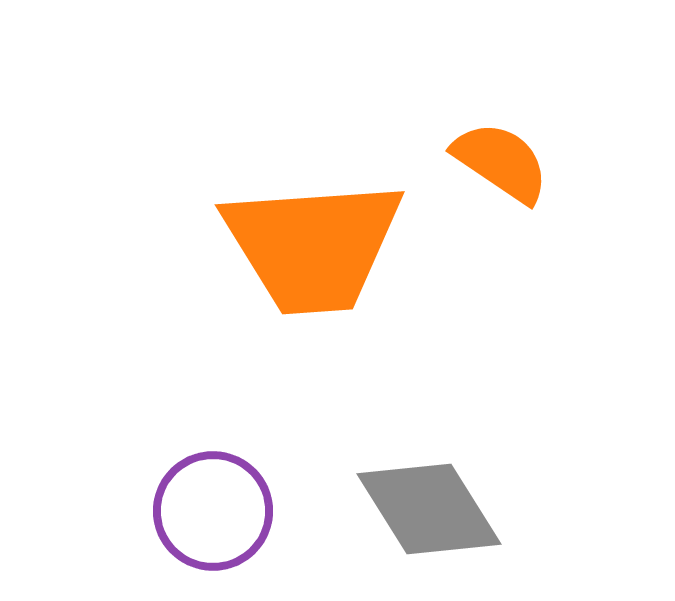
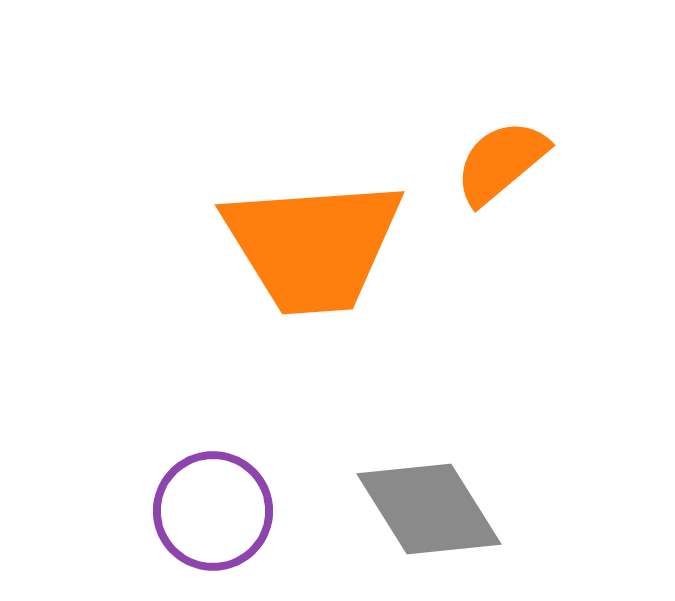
orange semicircle: rotated 74 degrees counterclockwise
